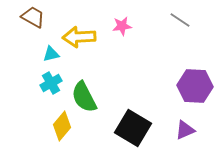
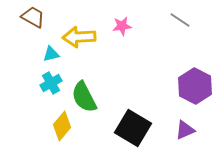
purple hexagon: rotated 24 degrees clockwise
